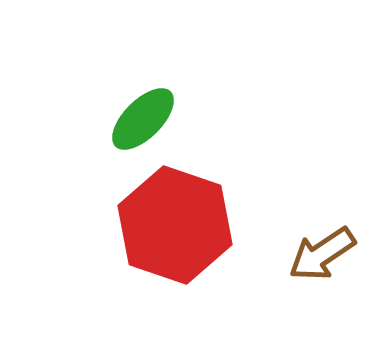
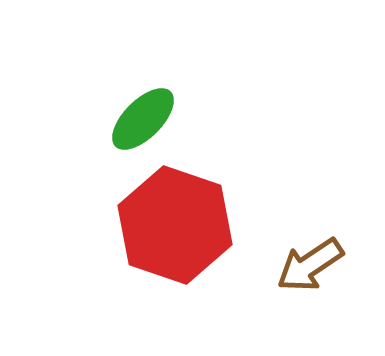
brown arrow: moved 12 px left, 11 px down
